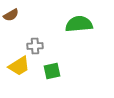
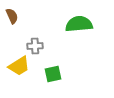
brown semicircle: moved 1 px right, 1 px down; rotated 84 degrees counterclockwise
green square: moved 1 px right, 3 px down
